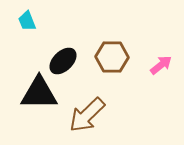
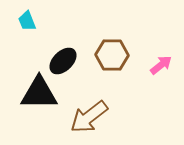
brown hexagon: moved 2 px up
brown arrow: moved 2 px right, 2 px down; rotated 6 degrees clockwise
